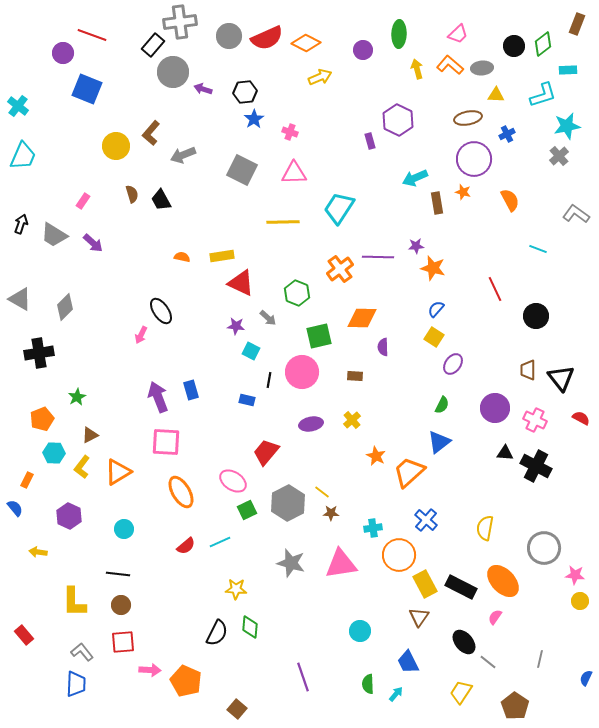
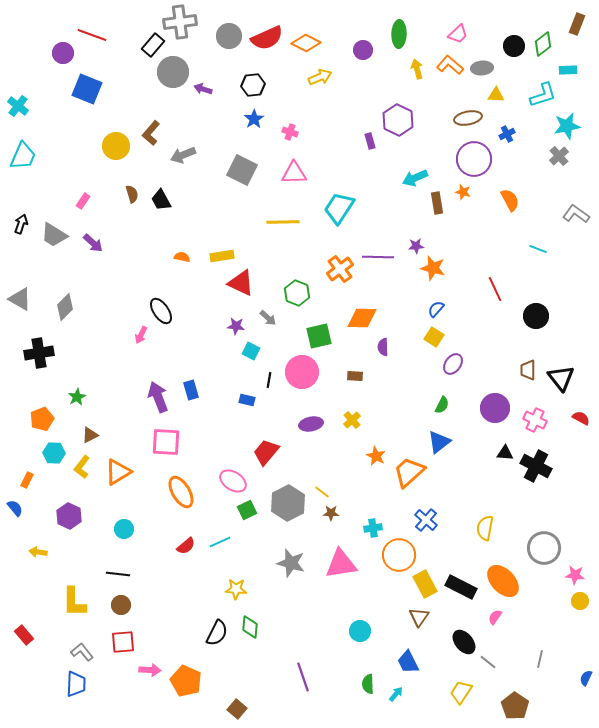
black hexagon at (245, 92): moved 8 px right, 7 px up
